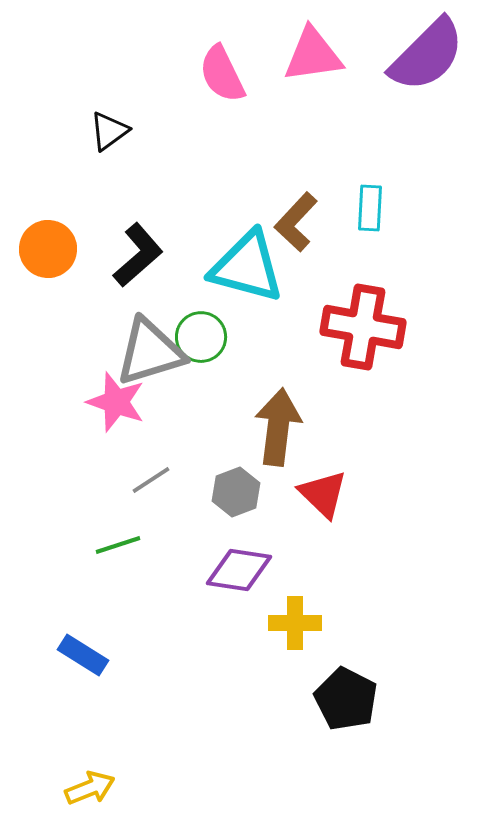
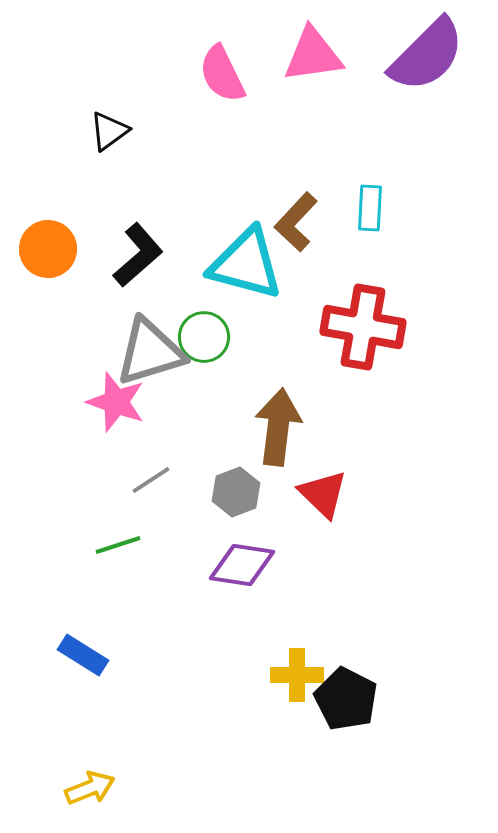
cyan triangle: moved 1 px left, 3 px up
green circle: moved 3 px right
purple diamond: moved 3 px right, 5 px up
yellow cross: moved 2 px right, 52 px down
